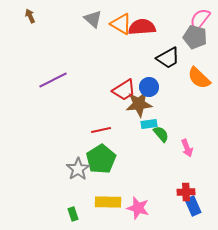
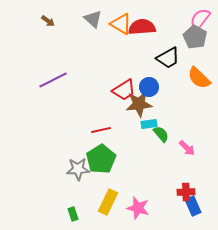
brown arrow: moved 18 px right, 5 px down; rotated 152 degrees clockwise
gray pentagon: rotated 15 degrees clockwise
pink arrow: rotated 24 degrees counterclockwise
gray star: rotated 30 degrees clockwise
yellow rectangle: rotated 65 degrees counterclockwise
